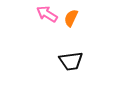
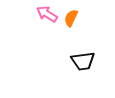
black trapezoid: moved 12 px right
